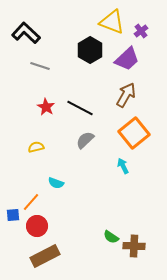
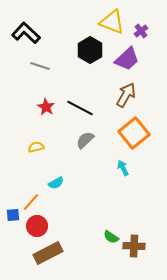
cyan arrow: moved 2 px down
cyan semicircle: rotated 49 degrees counterclockwise
brown rectangle: moved 3 px right, 3 px up
